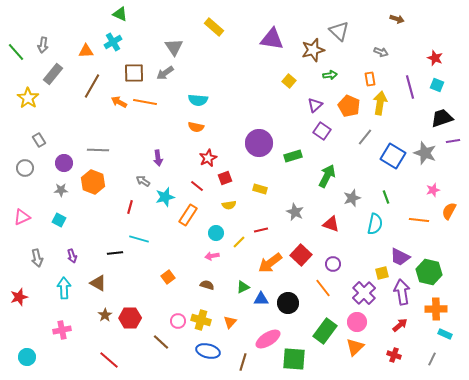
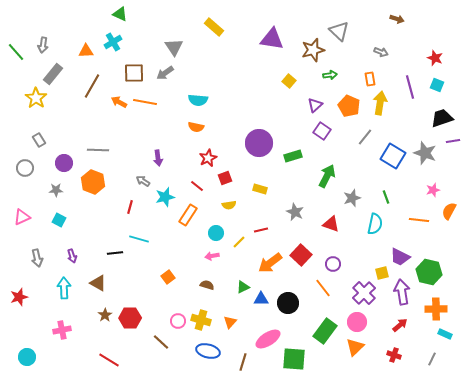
yellow star at (28, 98): moved 8 px right
gray star at (61, 190): moved 5 px left
red line at (109, 360): rotated 10 degrees counterclockwise
